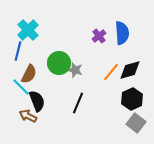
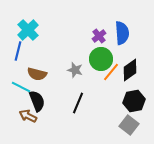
green circle: moved 42 px right, 4 px up
black diamond: rotated 20 degrees counterclockwise
brown semicircle: moved 8 px right; rotated 78 degrees clockwise
cyan line: rotated 18 degrees counterclockwise
black hexagon: moved 2 px right, 2 px down; rotated 15 degrees clockwise
gray square: moved 7 px left, 2 px down
